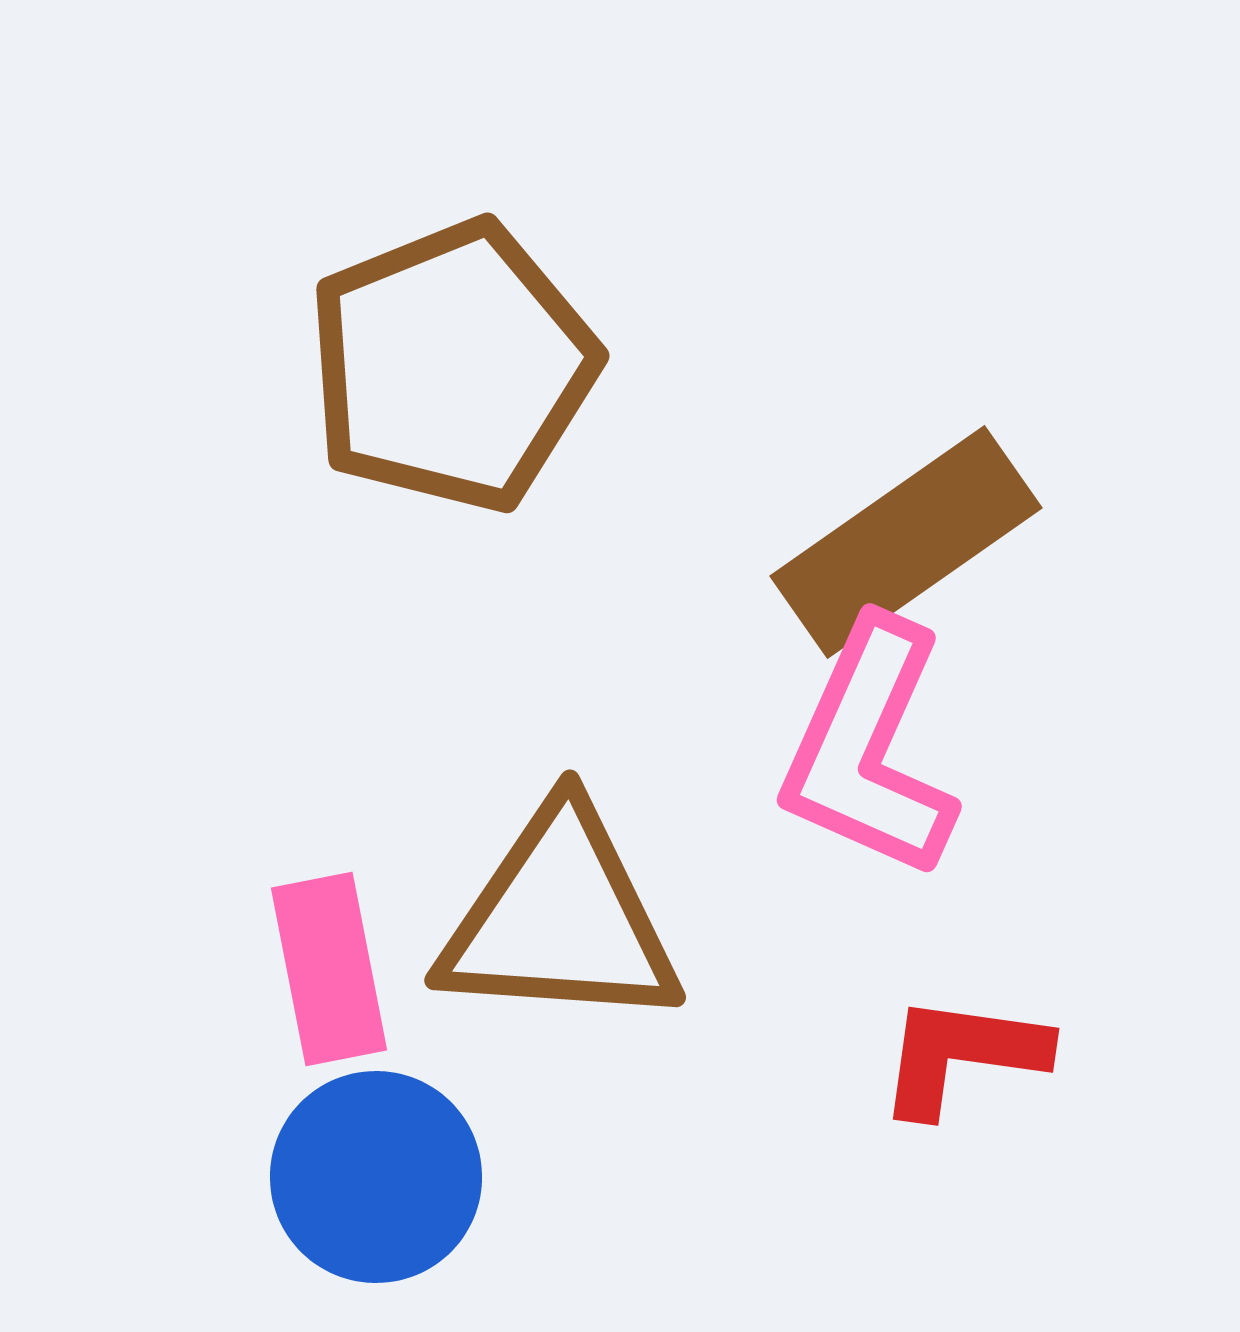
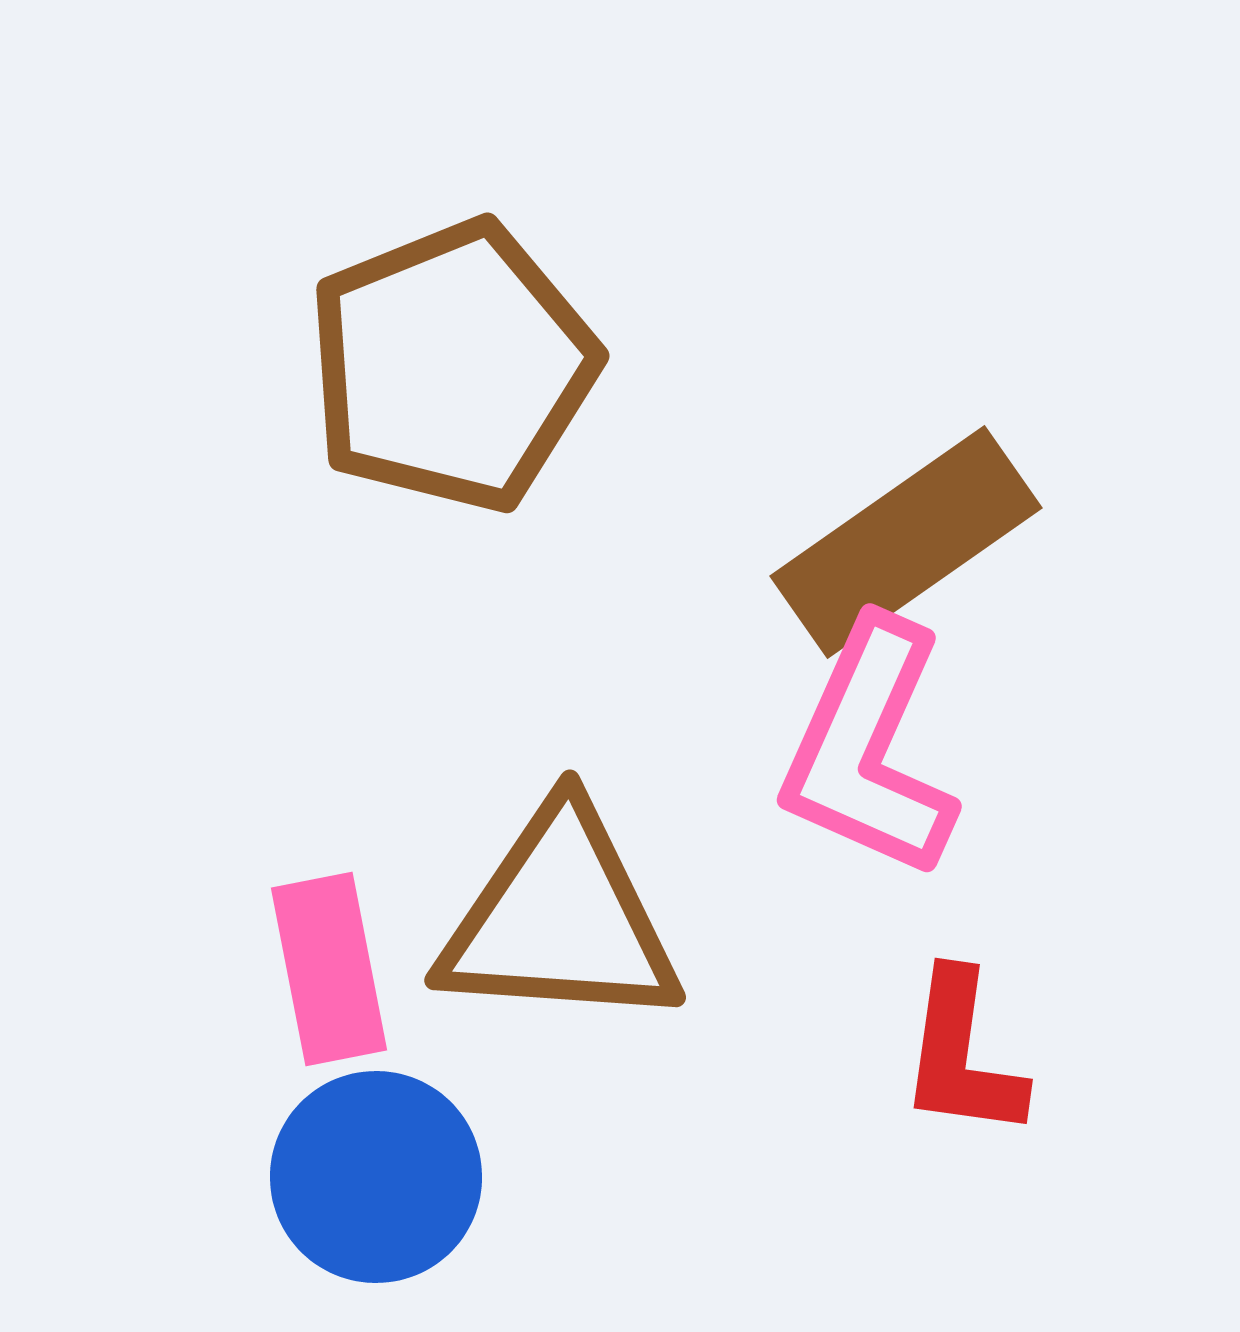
red L-shape: rotated 90 degrees counterclockwise
